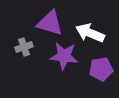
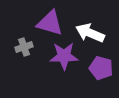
purple star: rotated 8 degrees counterclockwise
purple pentagon: moved 1 px up; rotated 25 degrees clockwise
